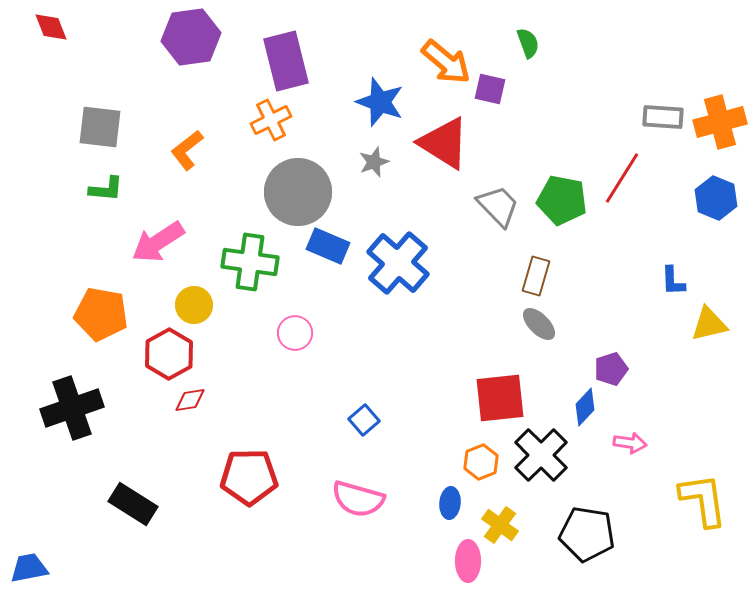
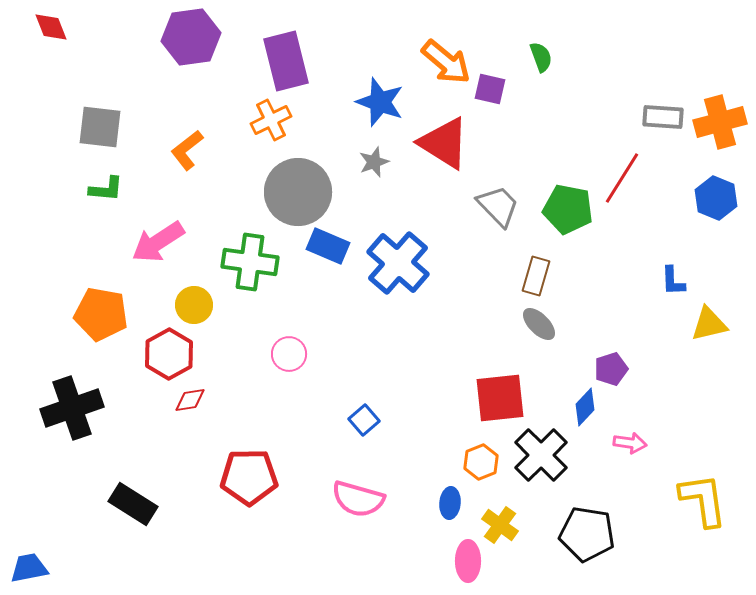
green semicircle at (528, 43): moved 13 px right, 14 px down
green pentagon at (562, 200): moved 6 px right, 9 px down
pink circle at (295, 333): moved 6 px left, 21 px down
